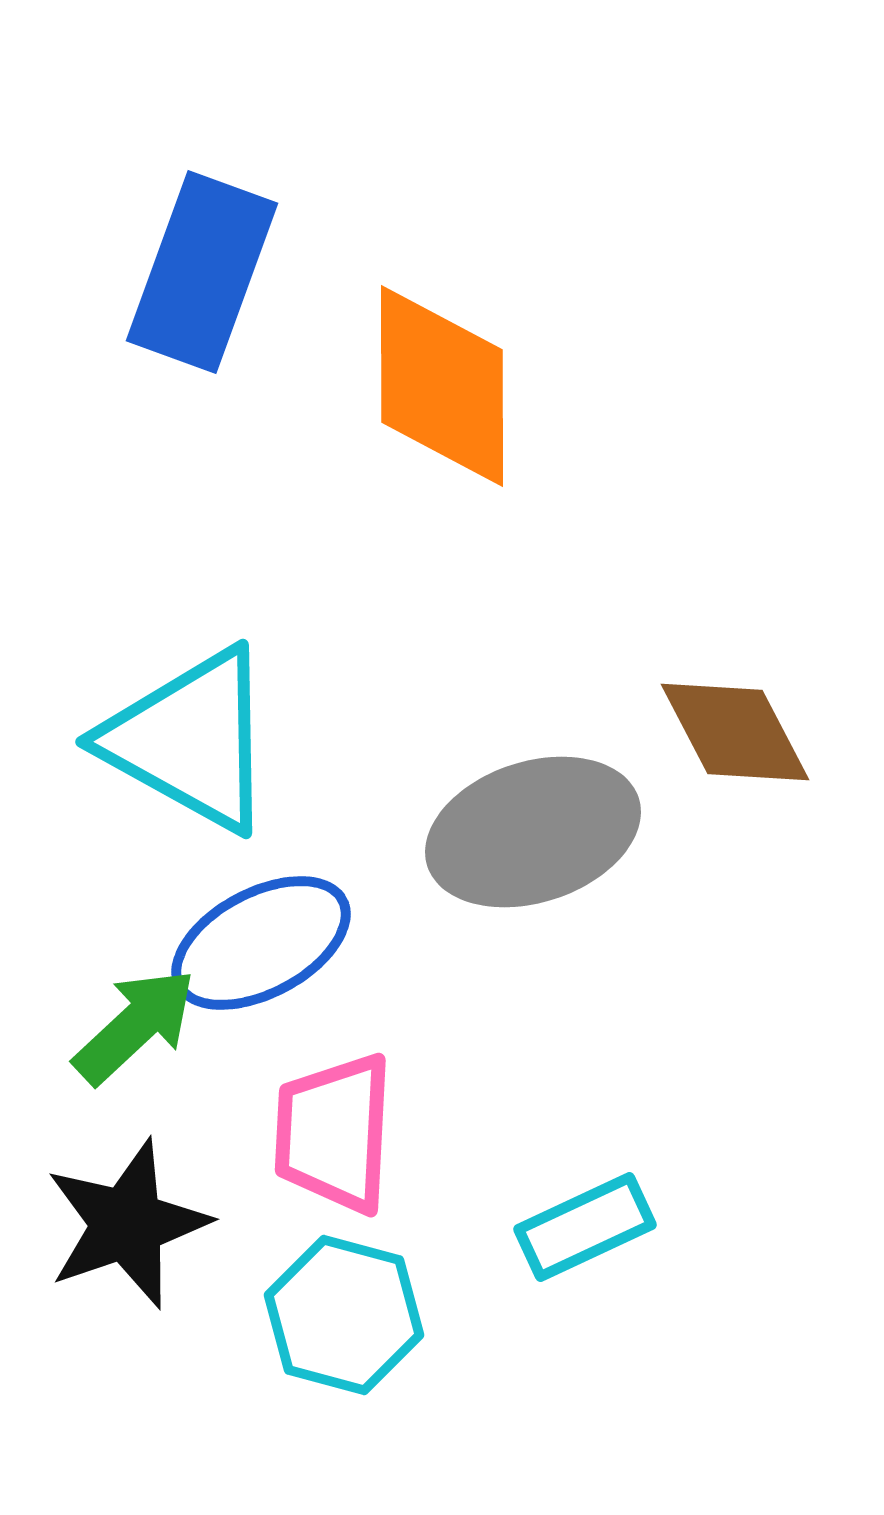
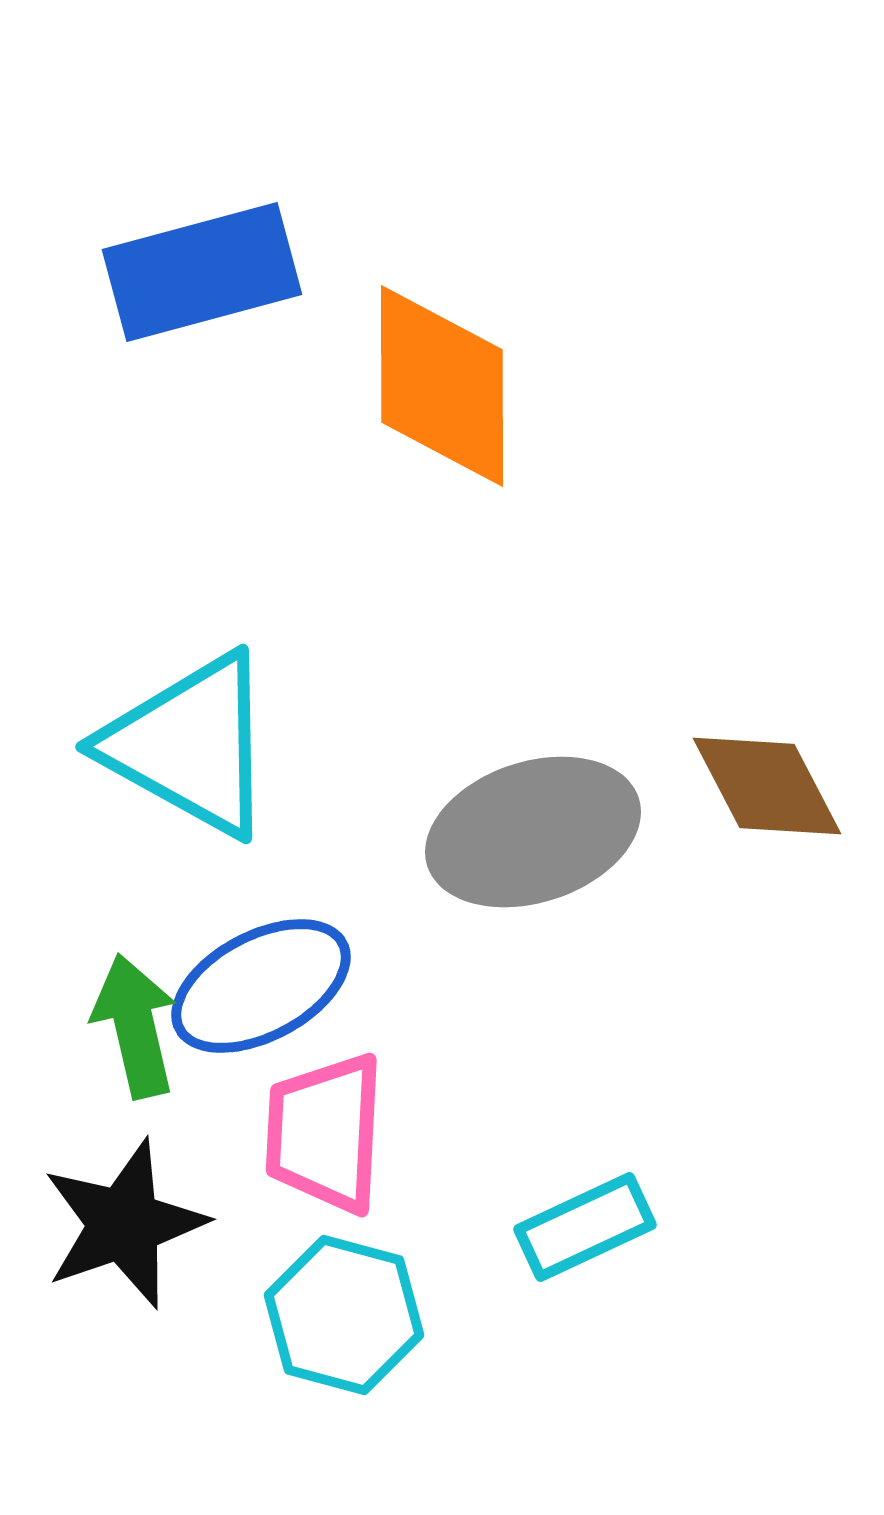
blue rectangle: rotated 55 degrees clockwise
brown diamond: moved 32 px right, 54 px down
cyan triangle: moved 5 px down
blue ellipse: moved 43 px down
green arrow: rotated 60 degrees counterclockwise
pink trapezoid: moved 9 px left
black star: moved 3 px left
